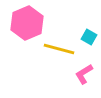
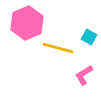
yellow line: moved 1 px left, 1 px up
pink L-shape: moved 1 px down
